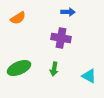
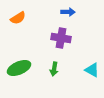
cyan triangle: moved 3 px right, 6 px up
